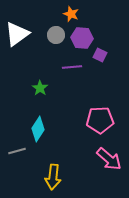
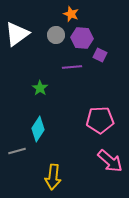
pink arrow: moved 1 px right, 2 px down
